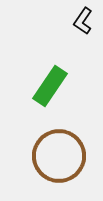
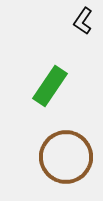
brown circle: moved 7 px right, 1 px down
